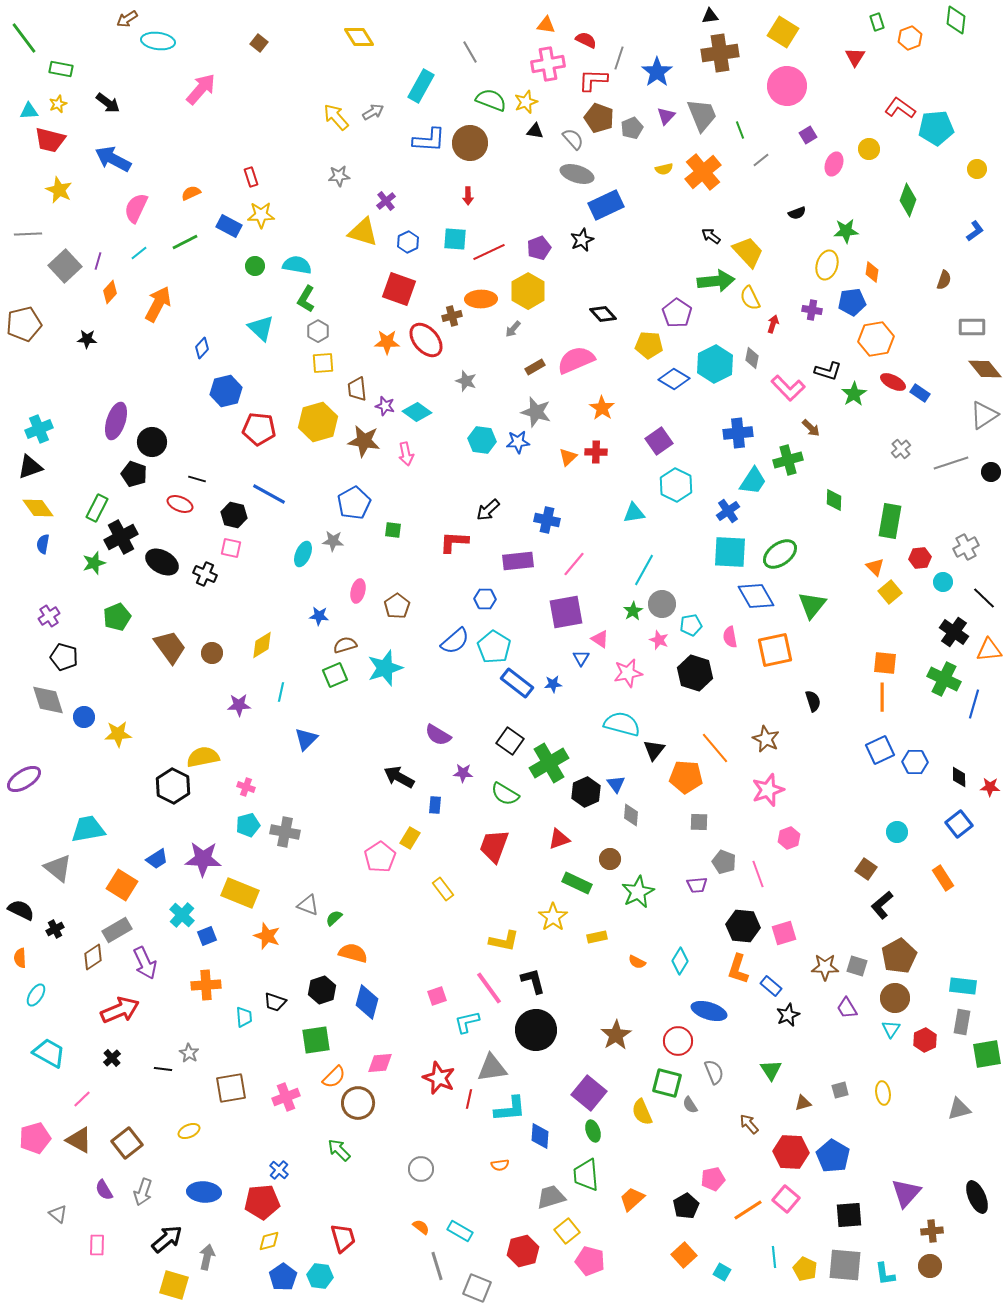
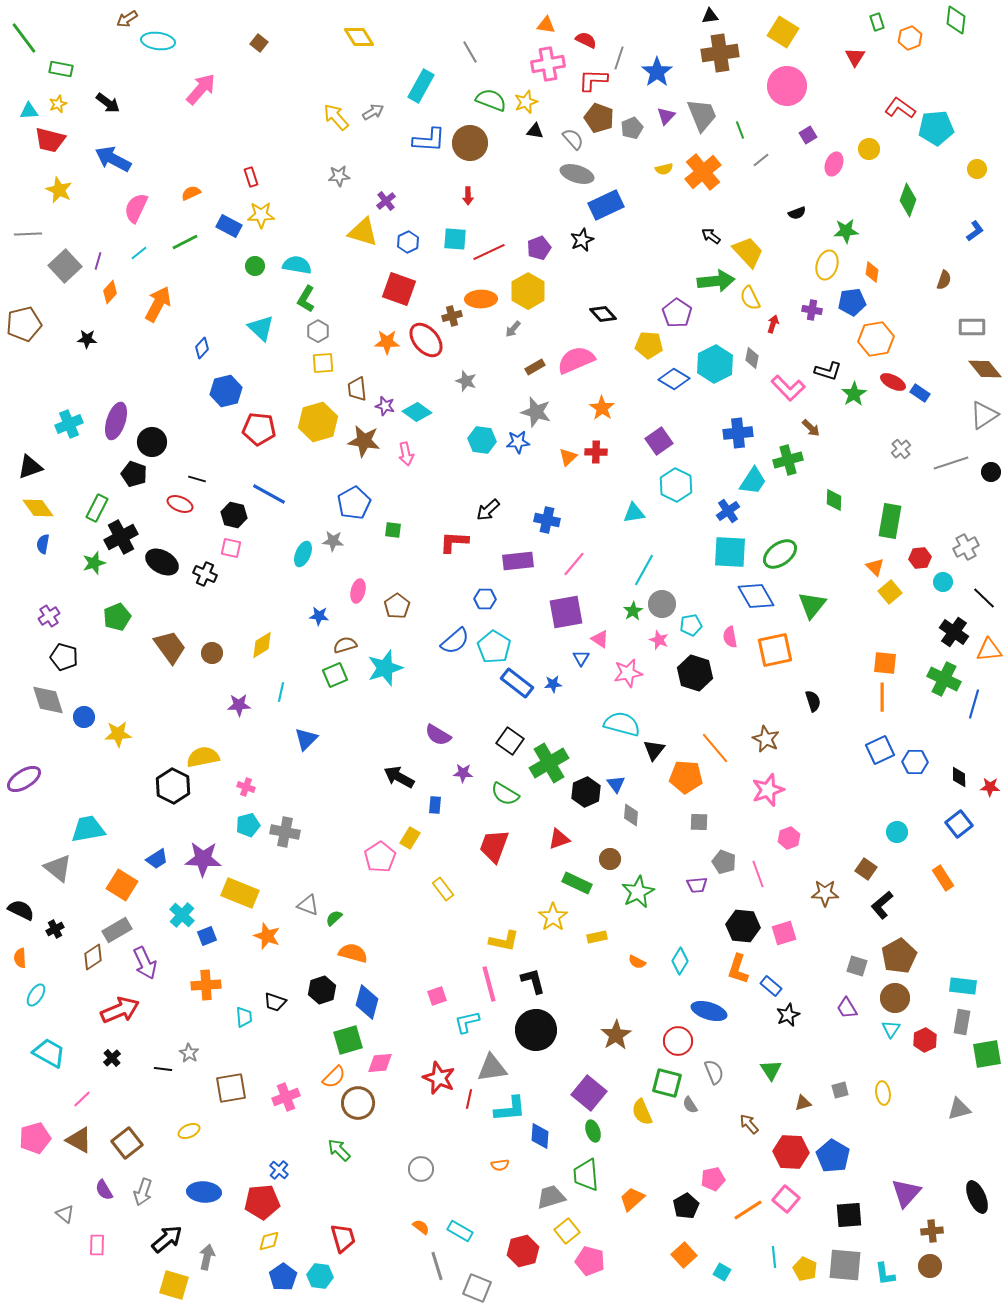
cyan cross at (39, 429): moved 30 px right, 5 px up
brown star at (825, 967): moved 74 px up
pink line at (489, 988): moved 4 px up; rotated 21 degrees clockwise
green square at (316, 1040): moved 32 px right; rotated 8 degrees counterclockwise
gray triangle at (58, 1214): moved 7 px right
